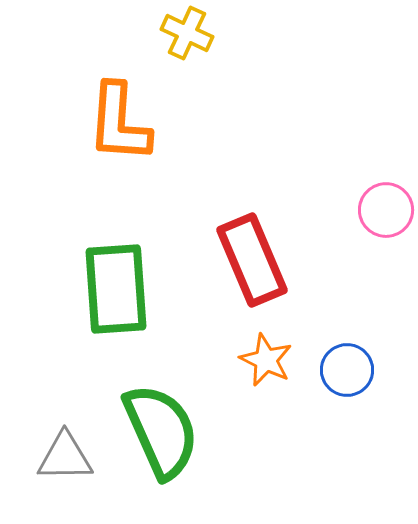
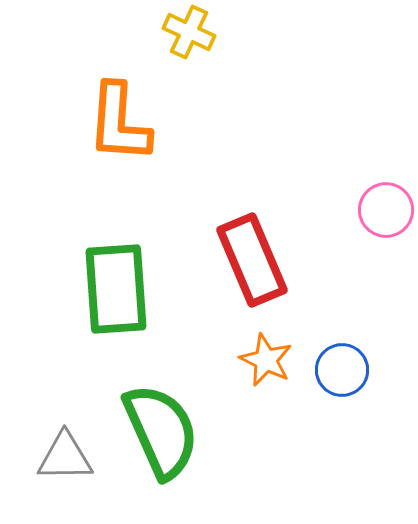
yellow cross: moved 2 px right, 1 px up
blue circle: moved 5 px left
